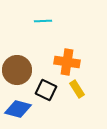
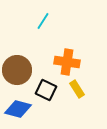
cyan line: rotated 54 degrees counterclockwise
